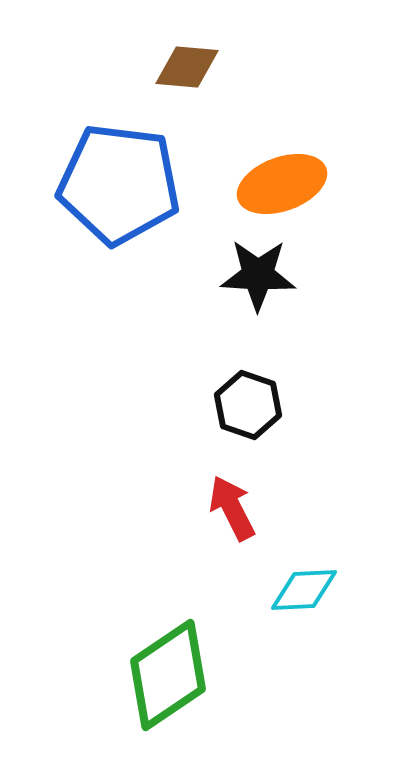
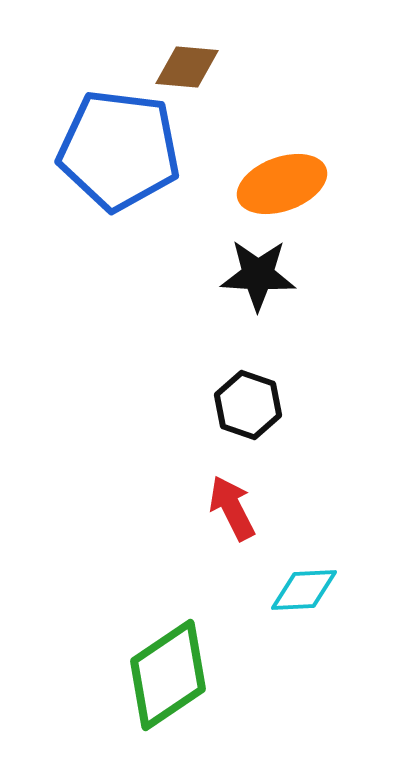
blue pentagon: moved 34 px up
